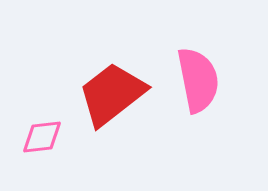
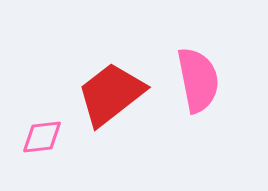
red trapezoid: moved 1 px left
